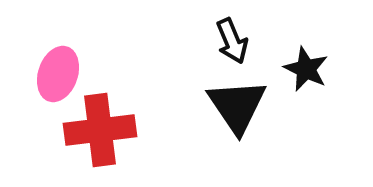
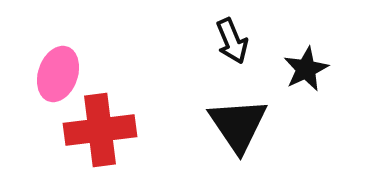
black star: rotated 21 degrees clockwise
black triangle: moved 1 px right, 19 px down
